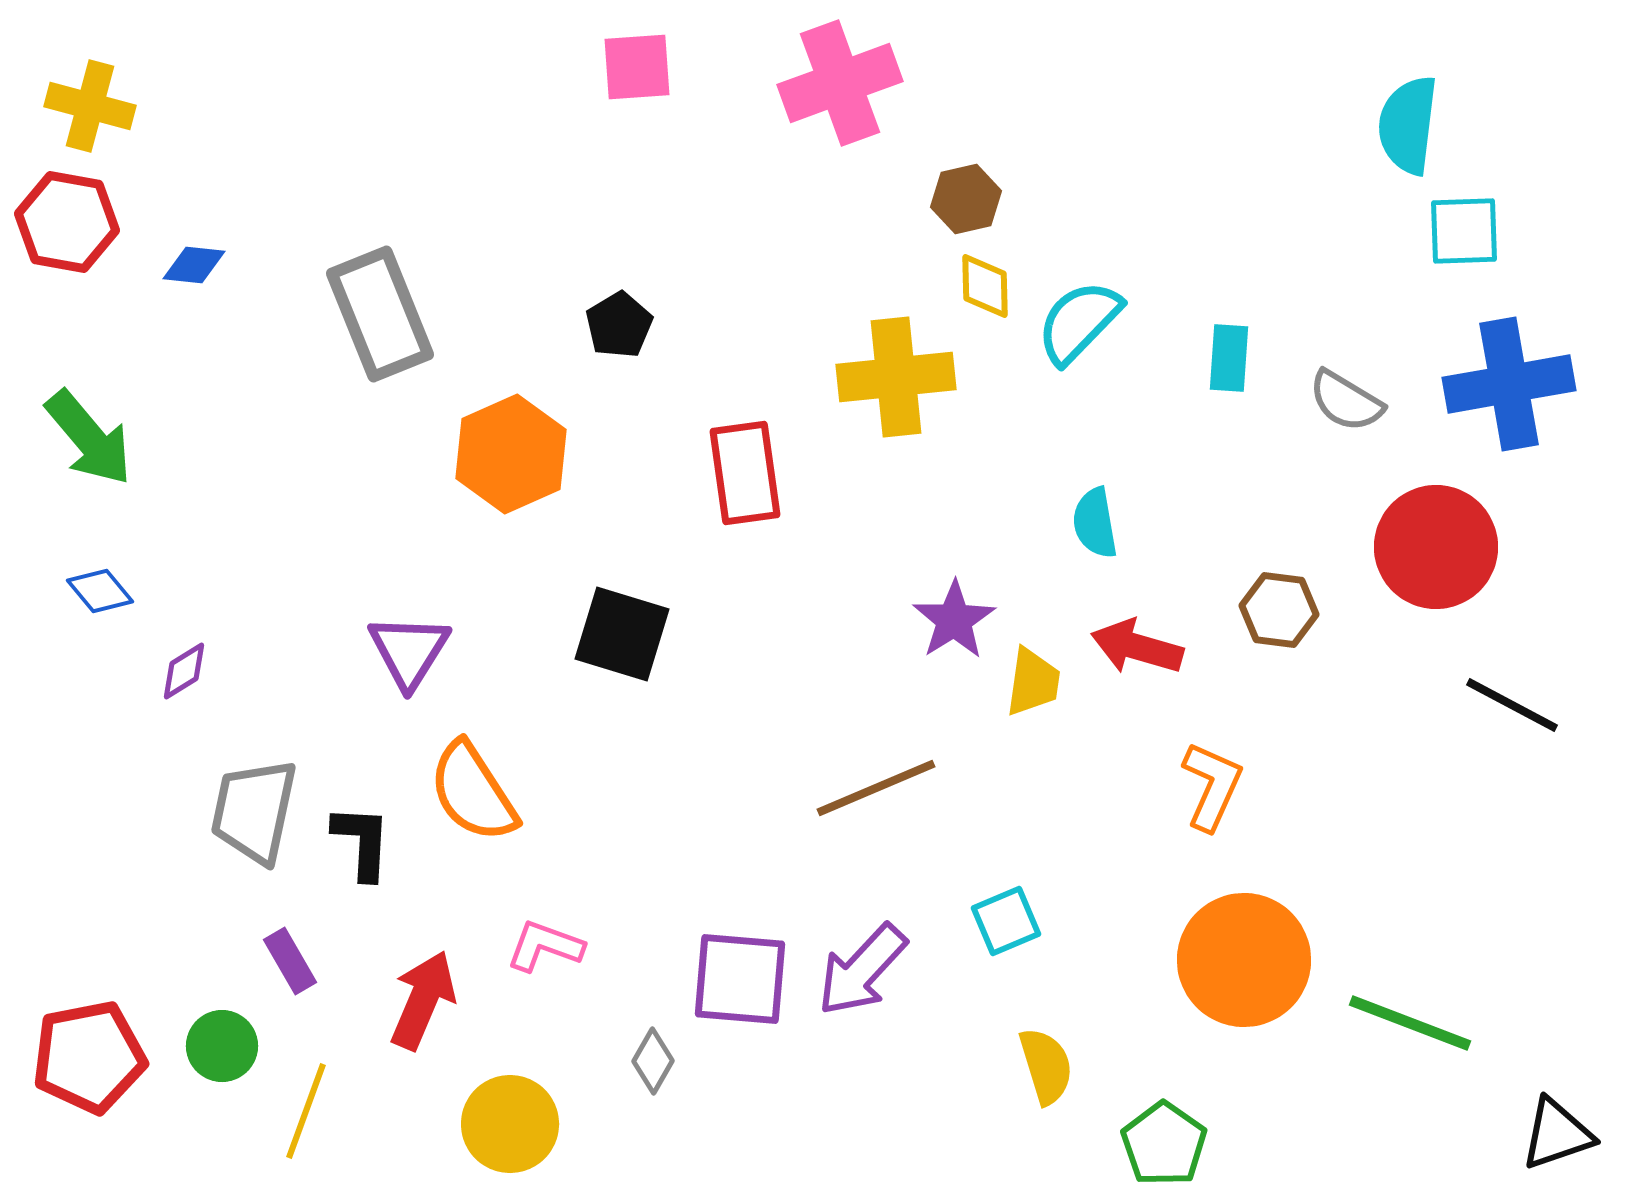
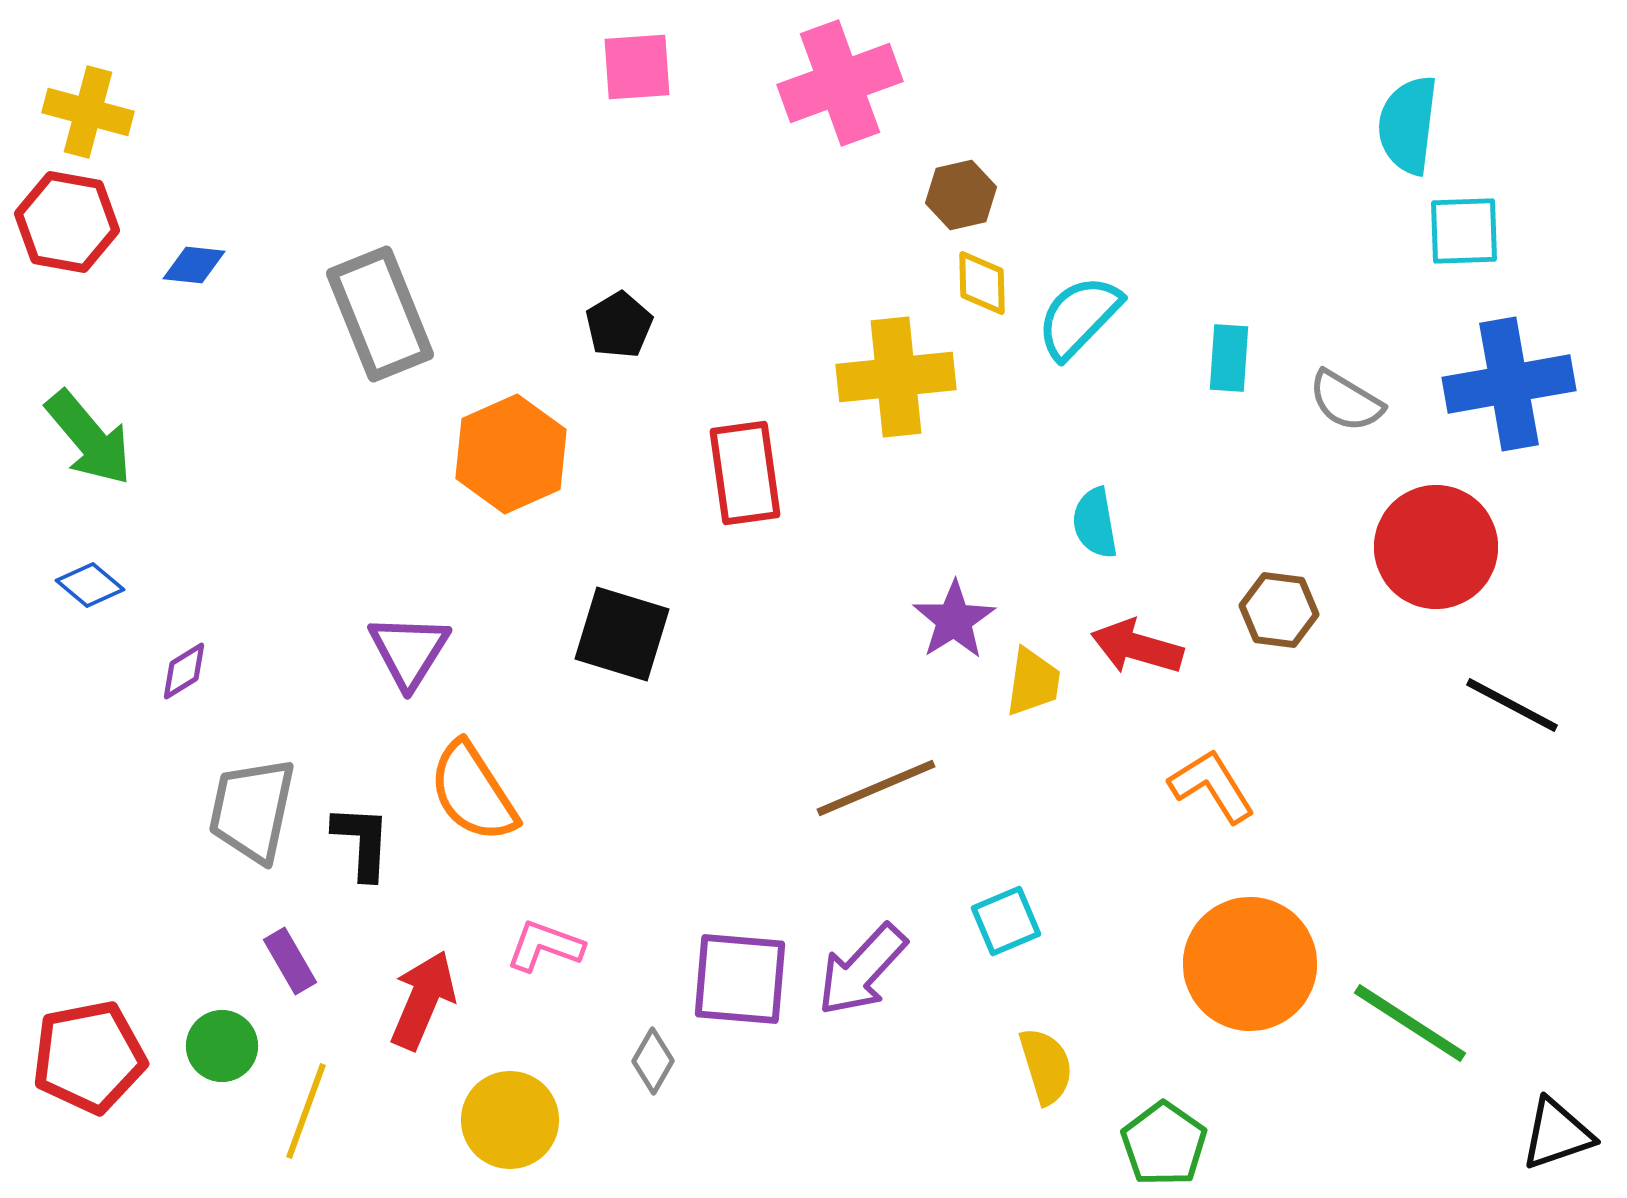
yellow cross at (90, 106): moved 2 px left, 6 px down
brown hexagon at (966, 199): moved 5 px left, 4 px up
yellow diamond at (985, 286): moved 3 px left, 3 px up
cyan semicircle at (1079, 322): moved 5 px up
blue diamond at (100, 591): moved 10 px left, 6 px up; rotated 10 degrees counterclockwise
orange L-shape at (1212, 786): rotated 56 degrees counterclockwise
gray trapezoid at (254, 811): moved 2 px left, 1 px up
orange circle at (1244, 960): moved 6 px right, 4 px down
green line at (1410, 1023): rotated 12 degrees clockwise
yellow circle at (510, 1124): moved 4 px up
